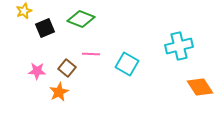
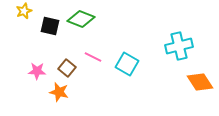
black square: moved 5 px right, 2 px up; rotated 36 degrees clockwise
pink line: moved 2 px right, 3 px down; rotated 24 degrees clockwise
orange diamond: moved 5 px up
orange star: rotated 30 degrees counterclockwise
